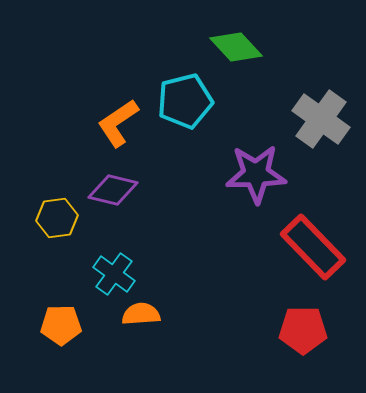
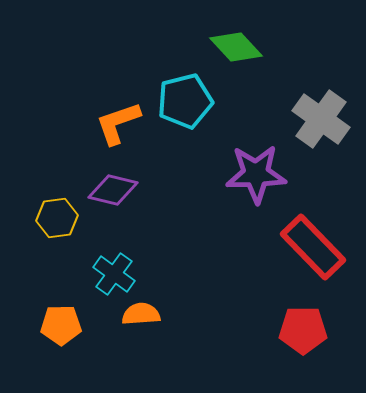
orange L-shape: rotated 15 degrees clockwise
